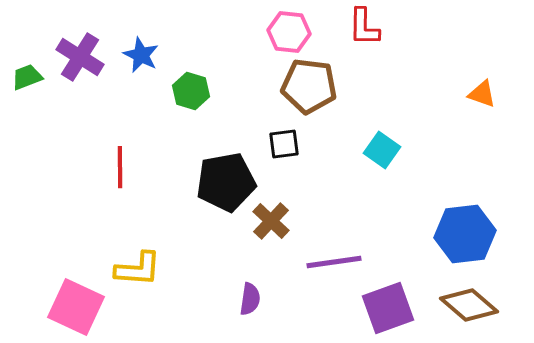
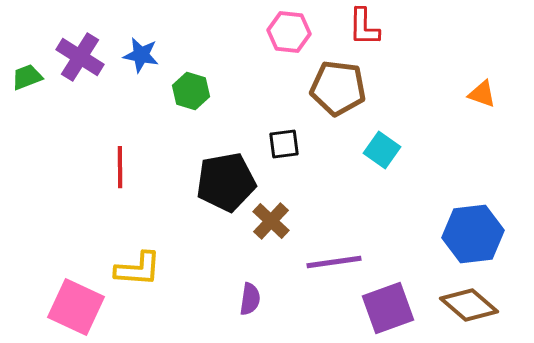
blue star: rotated 15 degrees counterclockwise
brown pentagon: moved 29 px right, 2 px down
blue hexagon: moved 8 px right
